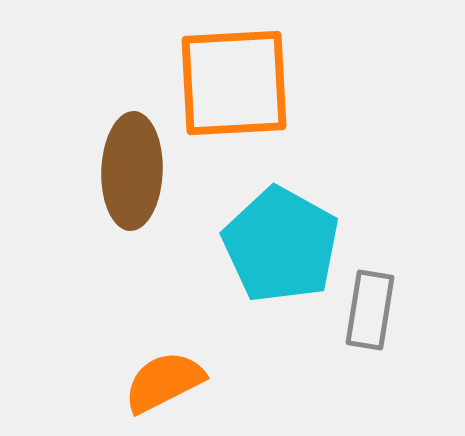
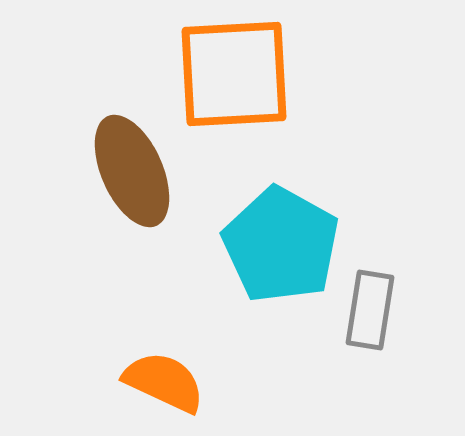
orange square: moved 9 px up
brown ellipse: rotated 26 degrees counterclockwise
orange semicircle: rotated 52 degrees clockwise
